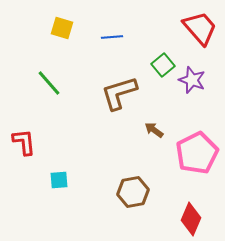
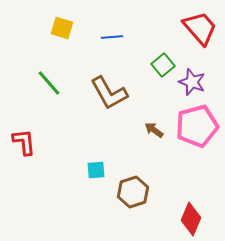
purple star: moved 2 px down
brown L-shape: moved 10 px left; rotated 102 degrees counterclockwise
pink pentagon: moved 27 px up; rotated 12 degrees clockwise
cyan square: moved 37 px right, 10 px up
brown hexagon: rotated 8 degrees counterclockwise
